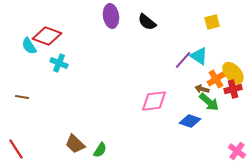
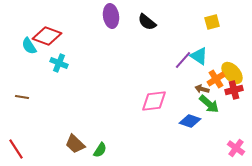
yellow ellipse: moved 1 px left
red cross: moved 1 px right, 1 px down
green arrow: moved 2 px down
pink cross: moved 1 px left, 3 px up
